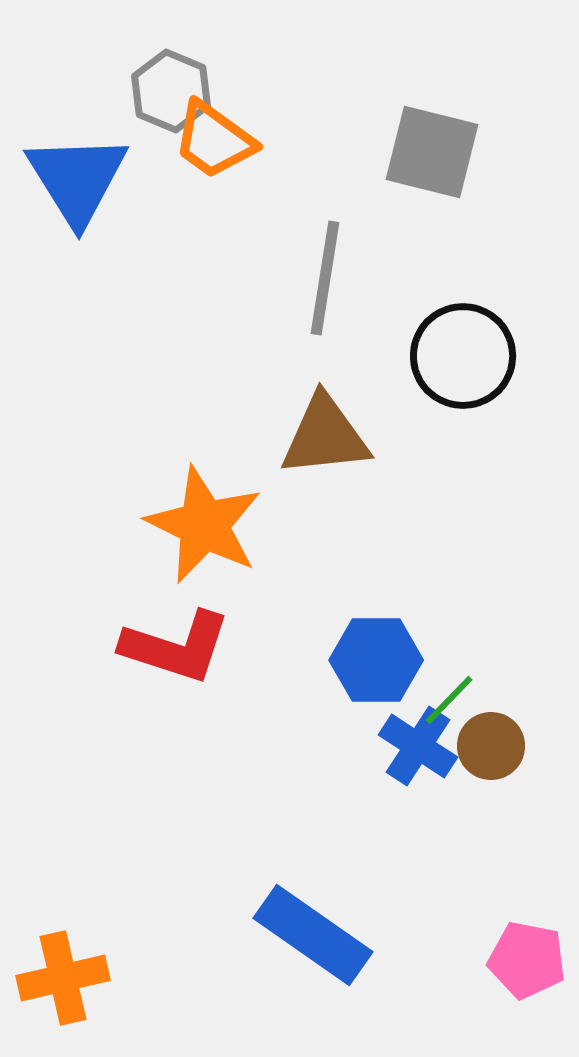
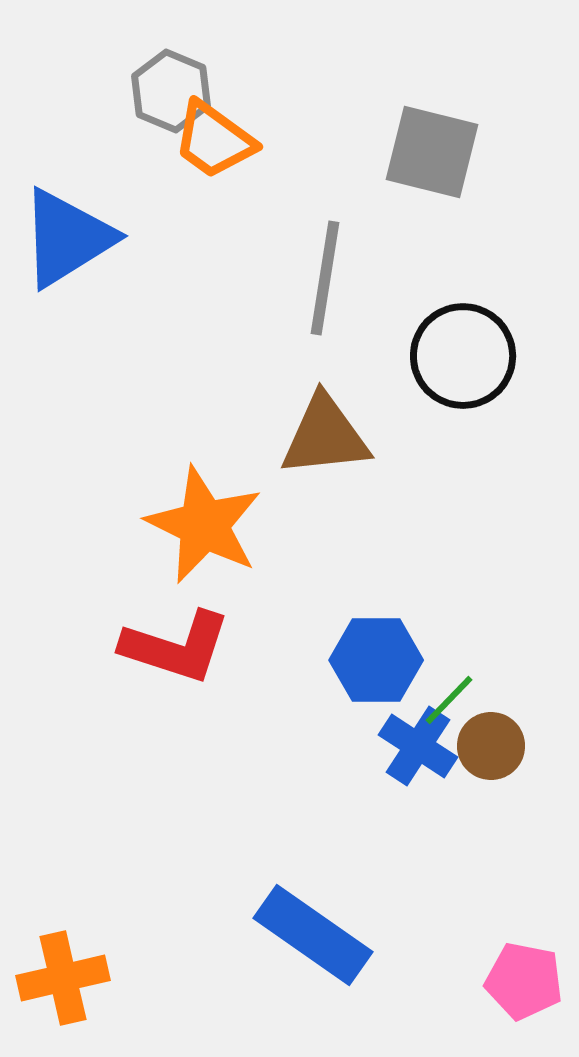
blue triangle: moved 10 px left, 59 px down; rotated 30 degrees clockwise
pink pentagon: moved 3 px left, 21 px down
